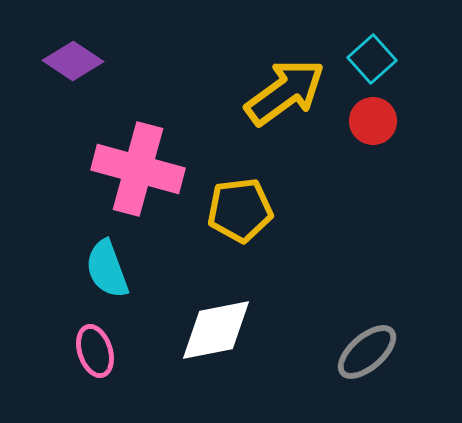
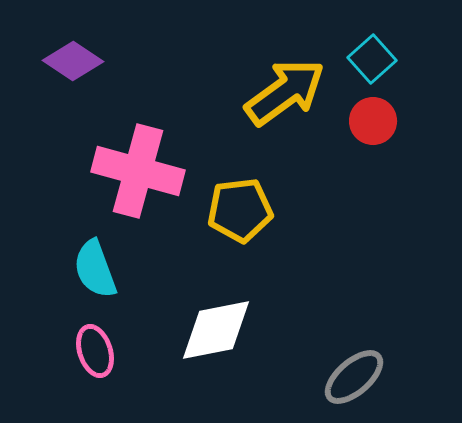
pink cross: moved 2 px down
cyan semicircle: moved 12 px left
gray ellipse: moved 13 px left, 25 px down
